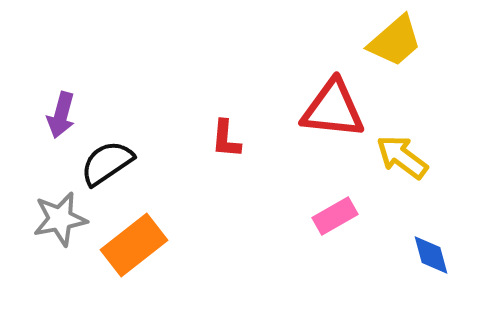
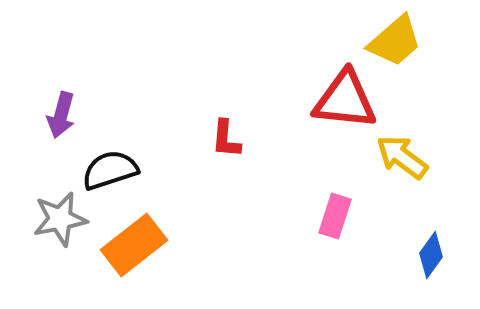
red triangle: moved 12 px right, 9 px up
black semicircle: moved 3 px right, 7 px down; rotated 16 degrees clockwise
pink rectangle: rotated 42 degrees counterclockwise
blue diamond: rotated 51 degrees clockwise
